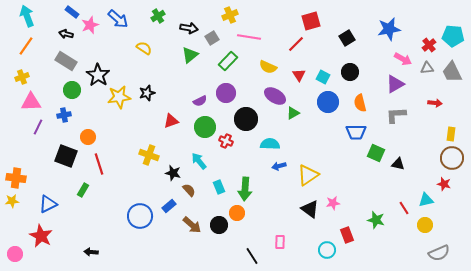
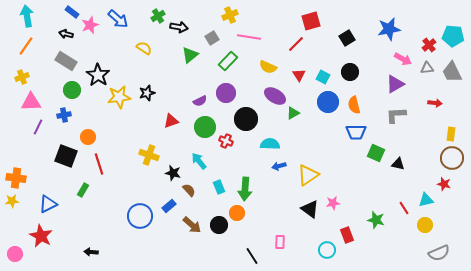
cyan arrow at (27, 16): rotated 10 degrees clockwise
black arrow at (189, 28): moved 10 px left, 1 px up
orange semicircle at (360, 103): moved 6 px left, 2 px down
